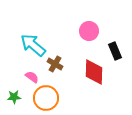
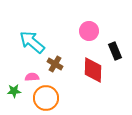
cyan arrow: moved 1 px left, 3 px up
red diamond: moved 1 px left, 2 px up
pink semicircle: rotated 40 degrees counterclockwise
green star: moved 6 px up
